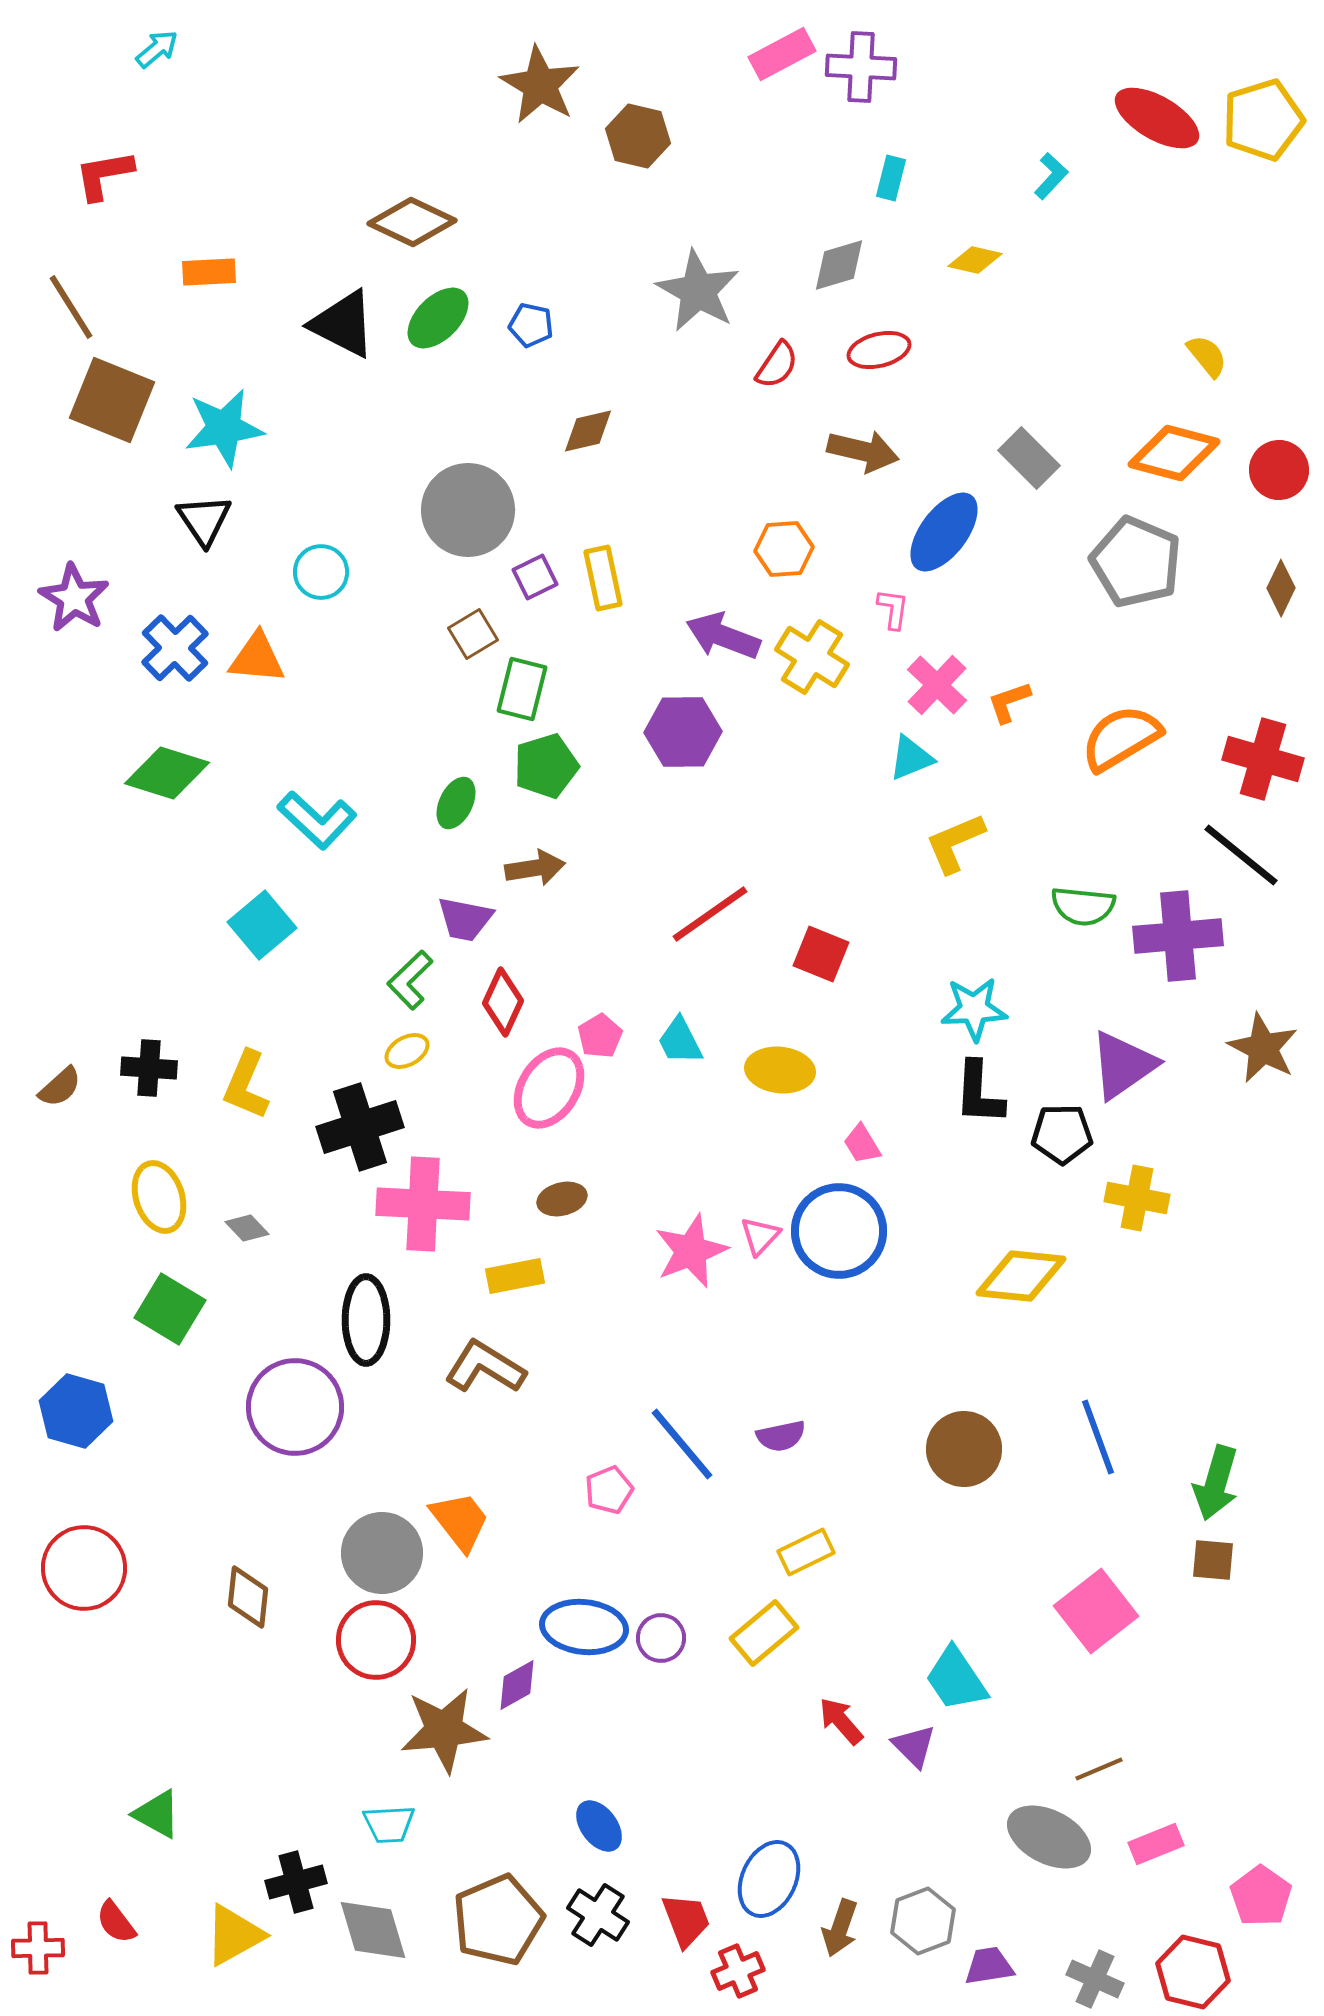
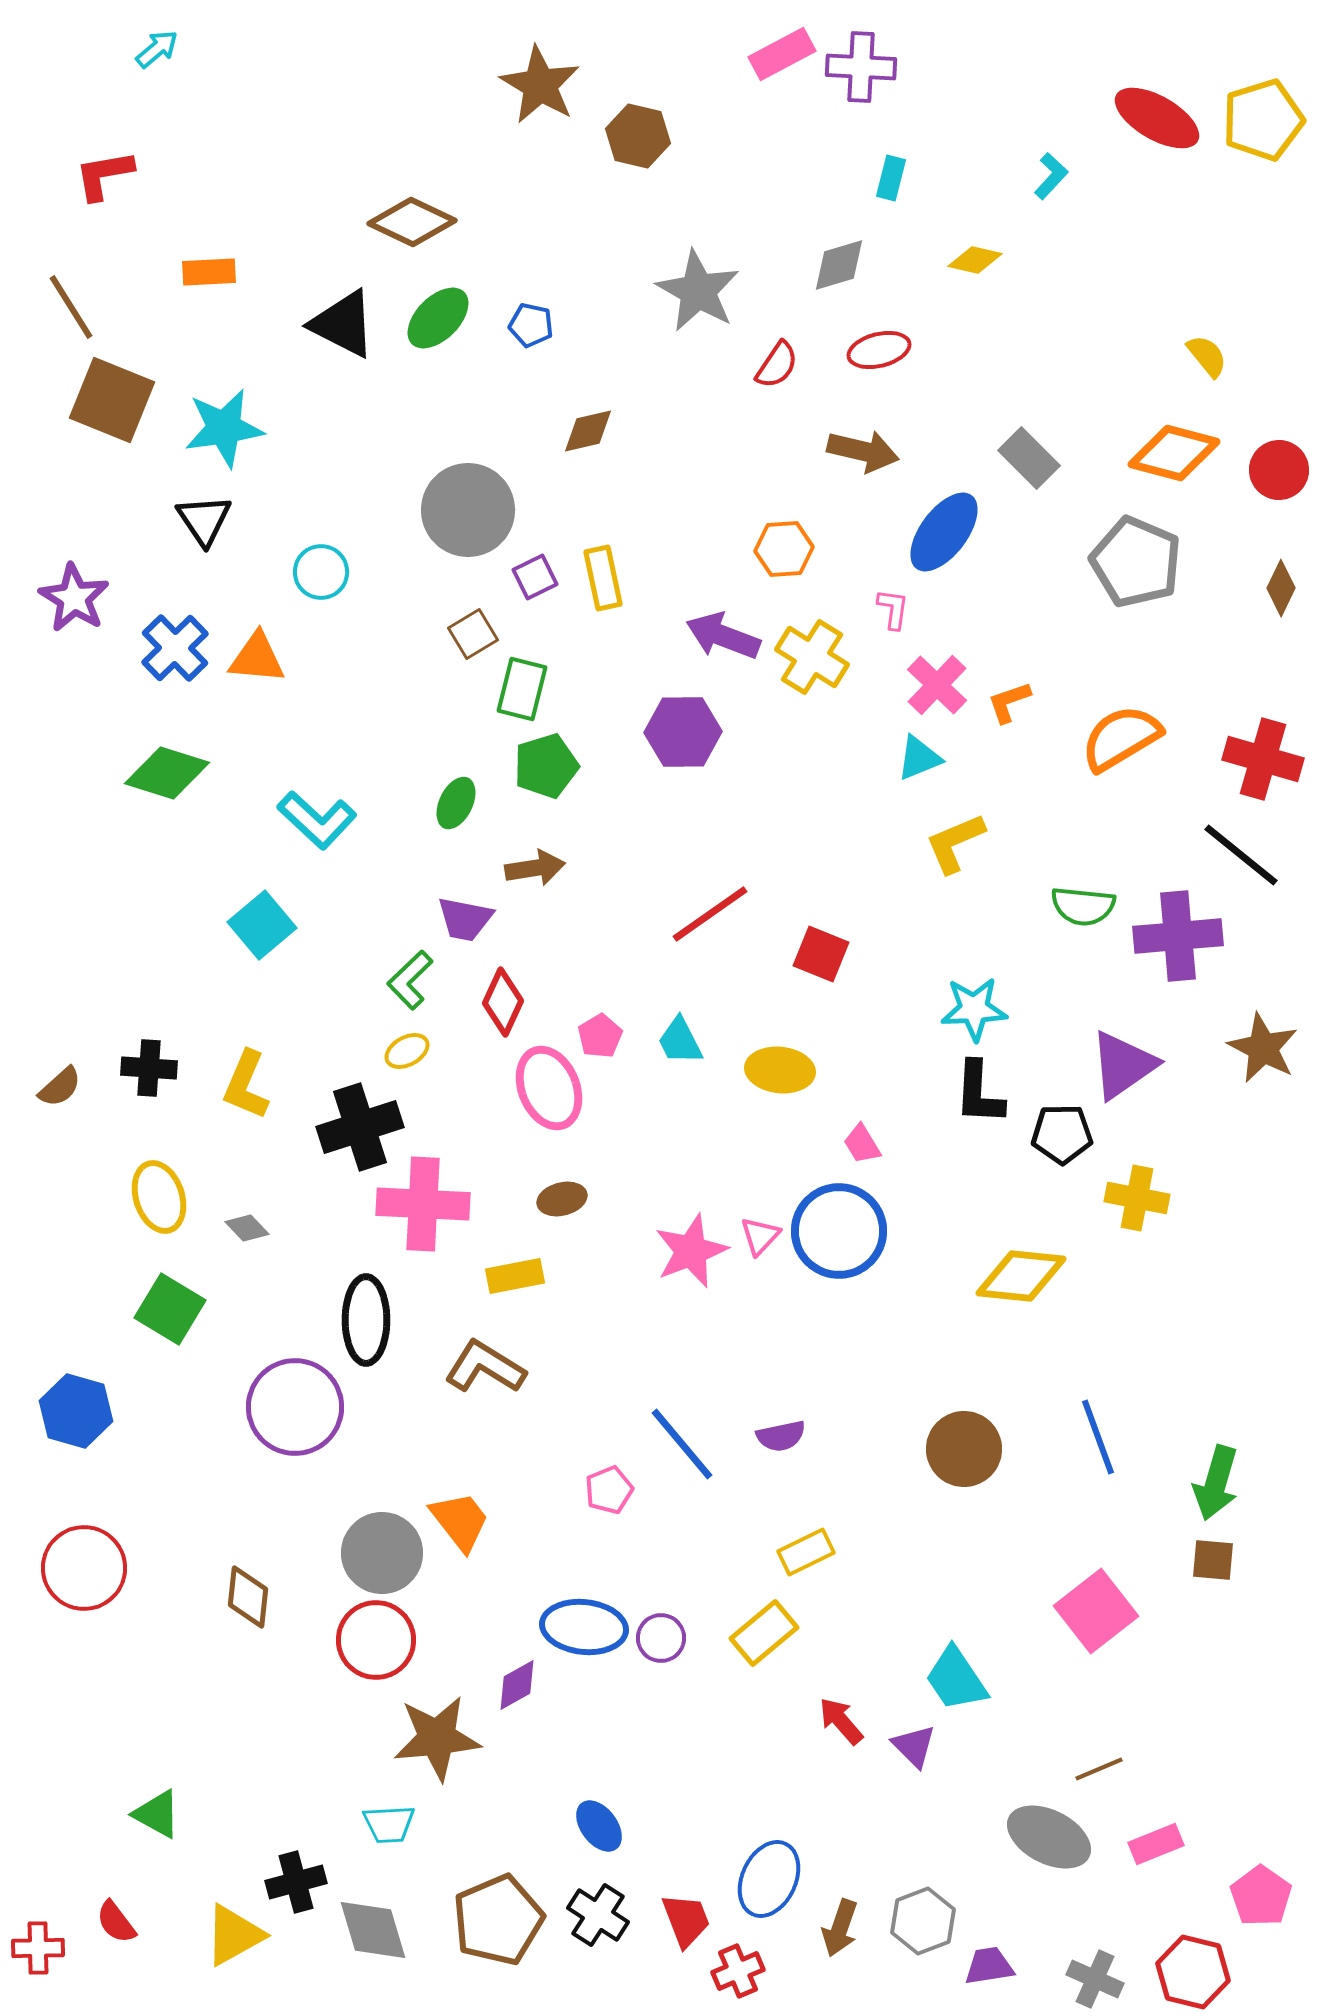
cyan triangle at (911, 758): moved 8 px right
pink ellipse at (549, 1088): rotated 54 degrees counterclockwise
brown star at (444, 1730): moved 7 px left, 8 px down
